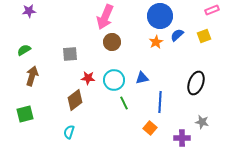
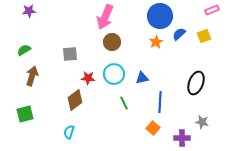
blue semicircle: moved 2 px right, 1 px up
cyan circle: moved 6 px up
orange square: moved 3 px right
